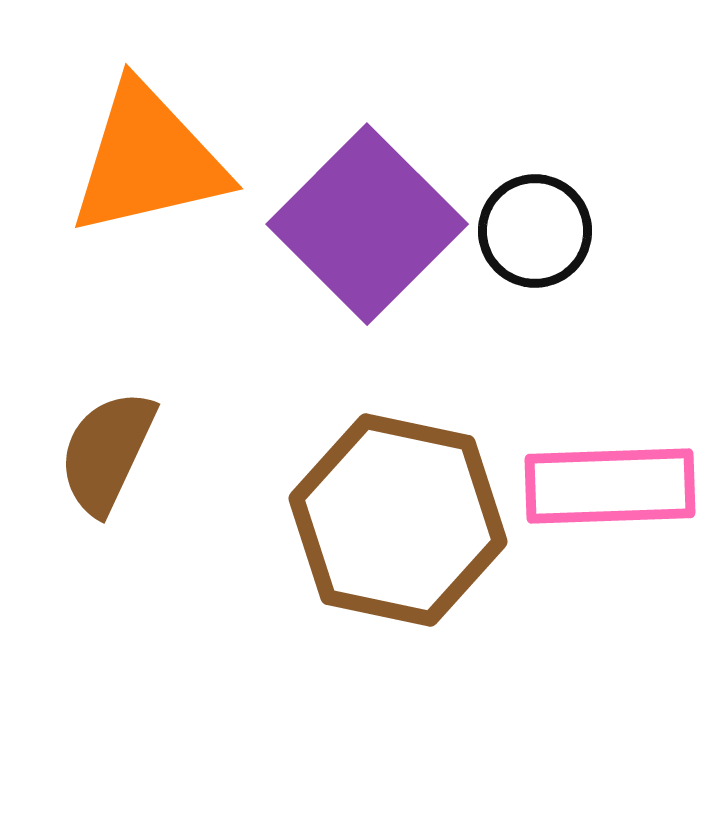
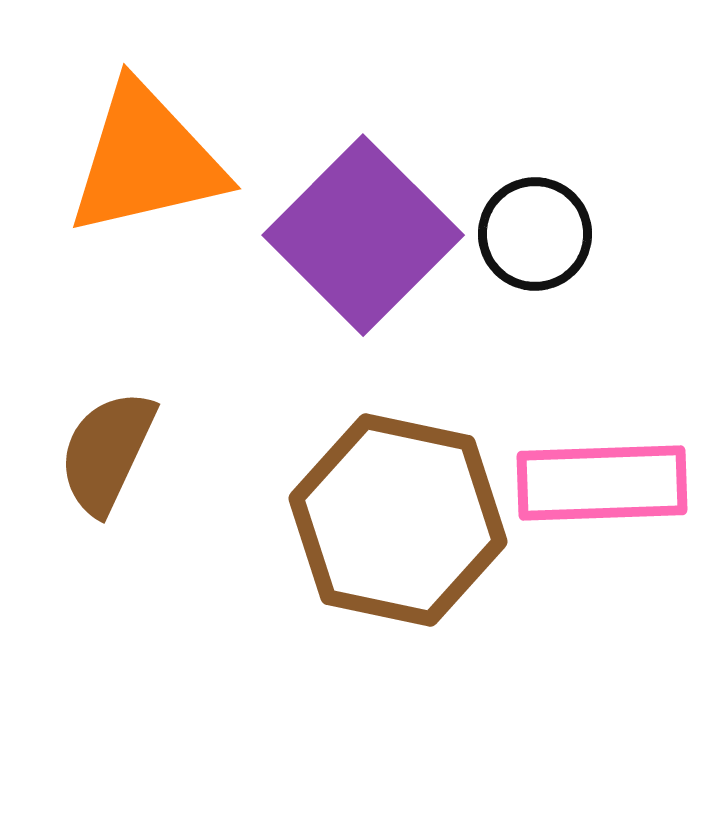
orange triangle: moved 2 px left
purple square: moved 4 px left, 11 px down
black circle: moved 3 px down
pink rectangle: moved 8 px left, 3 px up
